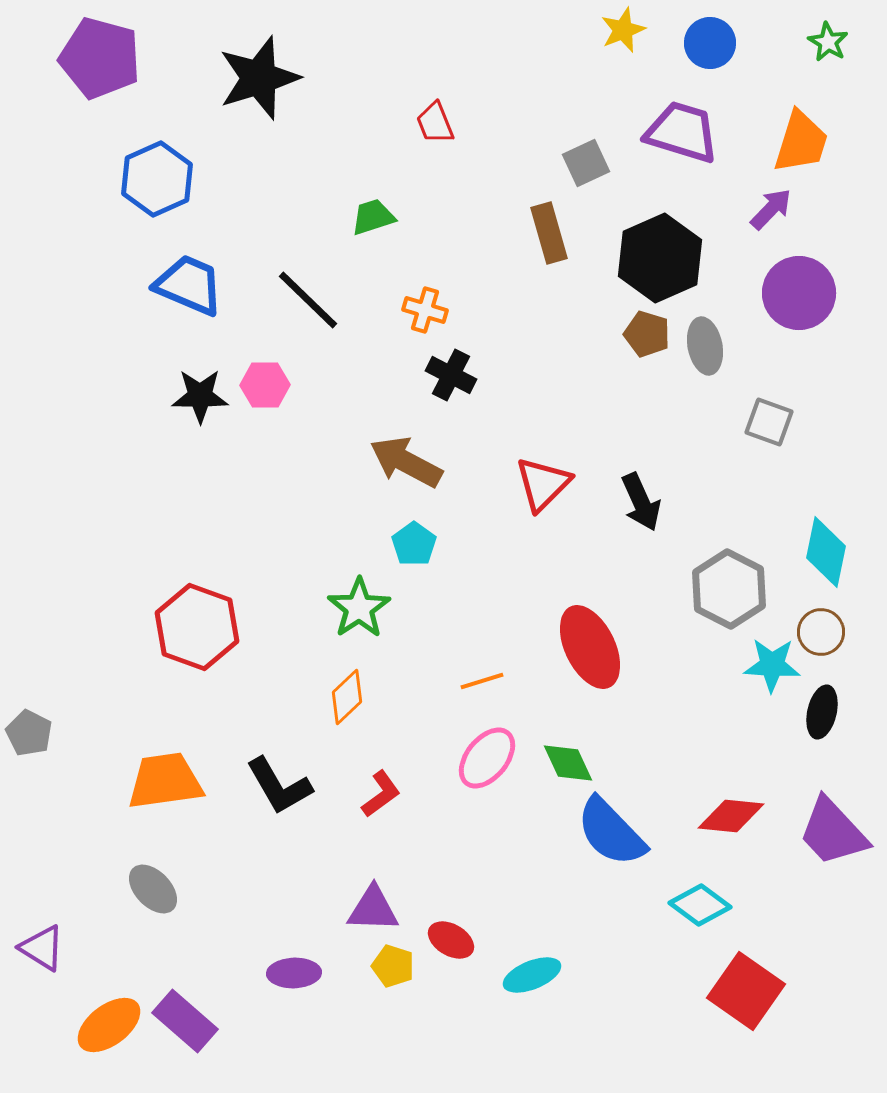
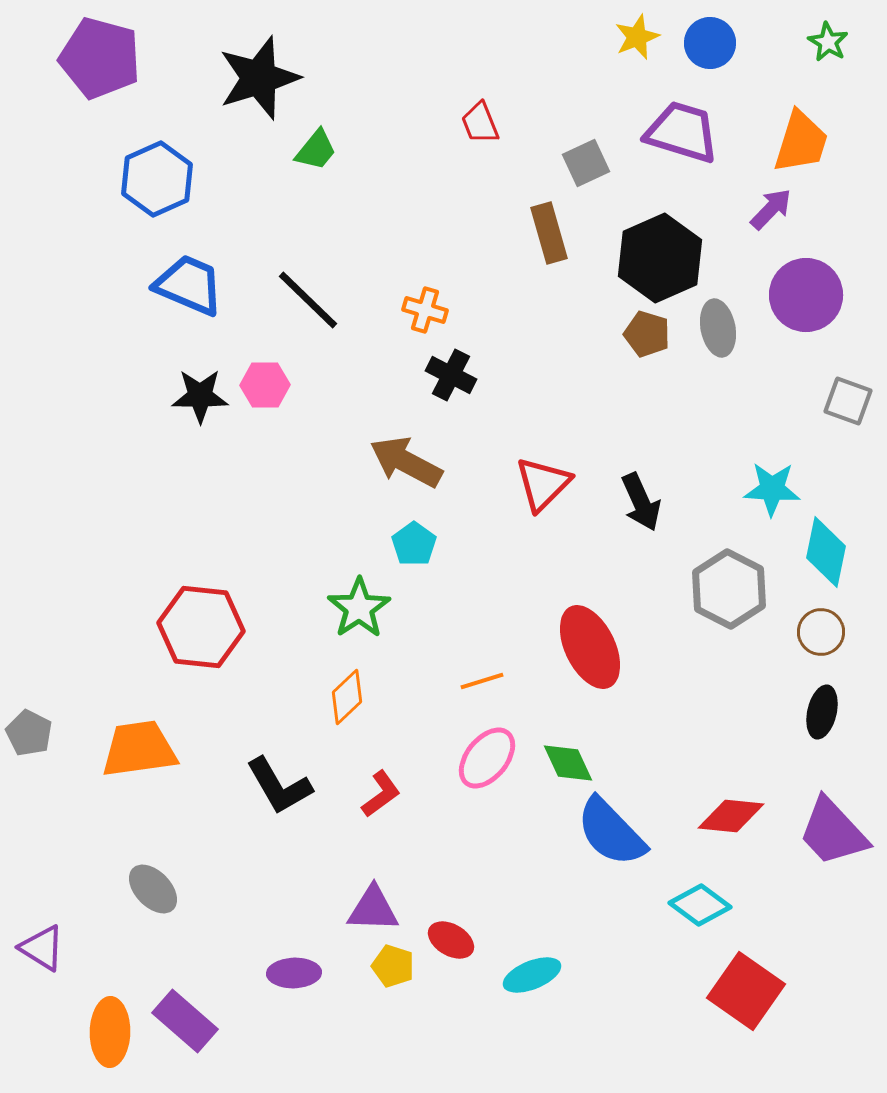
yellow star at (623, 30): moved 14 px right, 7 px down
red trapezoid at (435, 123): moved 45 px right
green trapezoid at (373, 217): moved 57 px left, 67 px up; rotated 147 degrees clockwise
purple circle at (799, 293): moved 7 px right, 2 px down
gray ellipse at (705, 346): moved 13 px right, 18 px up
gray square at (769, 422): moved 79 px right, 21 px up
red hexagon at (197, 627): moved 4 px right; rotated 14 degrees counterclockwise
cyan star at (772, 665): moved 176 px up
orange trapezoid at (165, 781): moved 26 px left, 32 px up
orange ellipse at (109, 1025): moved 1 px right, 7 px down; rotated 52 degrees counterclockwise
